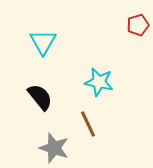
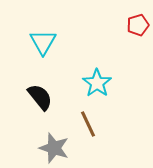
cyan star: moved 2 px left, 1 px down; rotated 24 degrees clockwise
